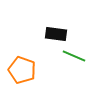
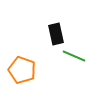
black rectangle: rotated 70 degrees clockwise
